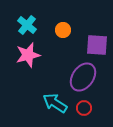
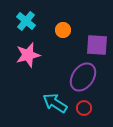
cyan cross: moved 1 px left, 4 px up
